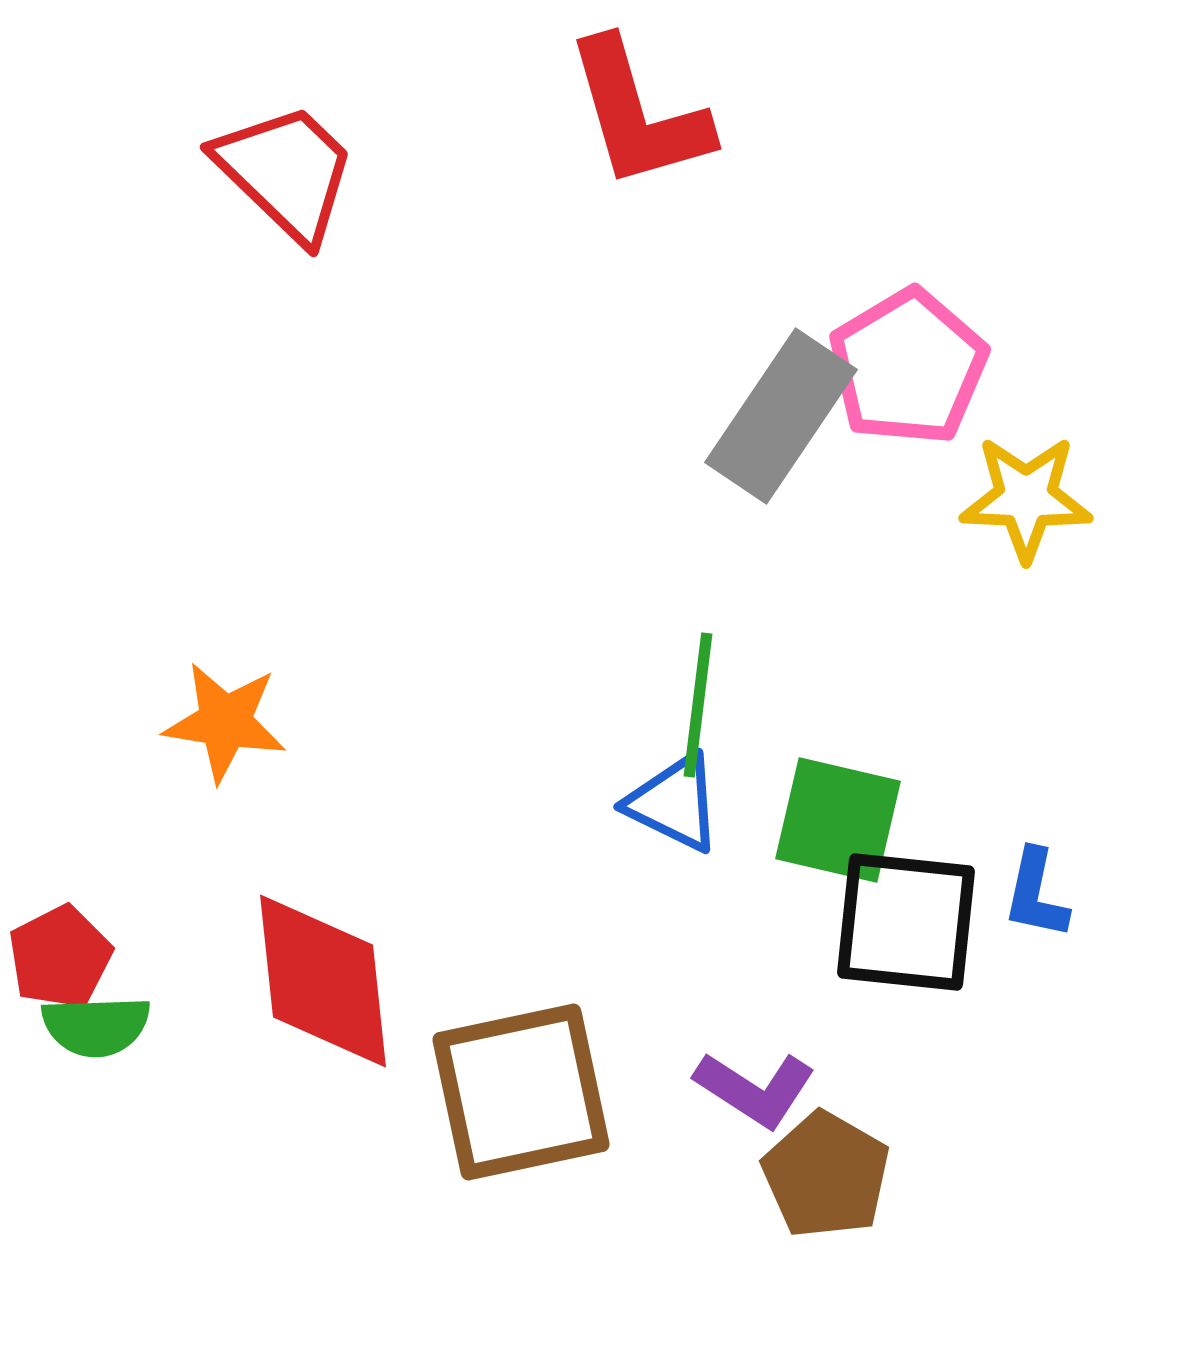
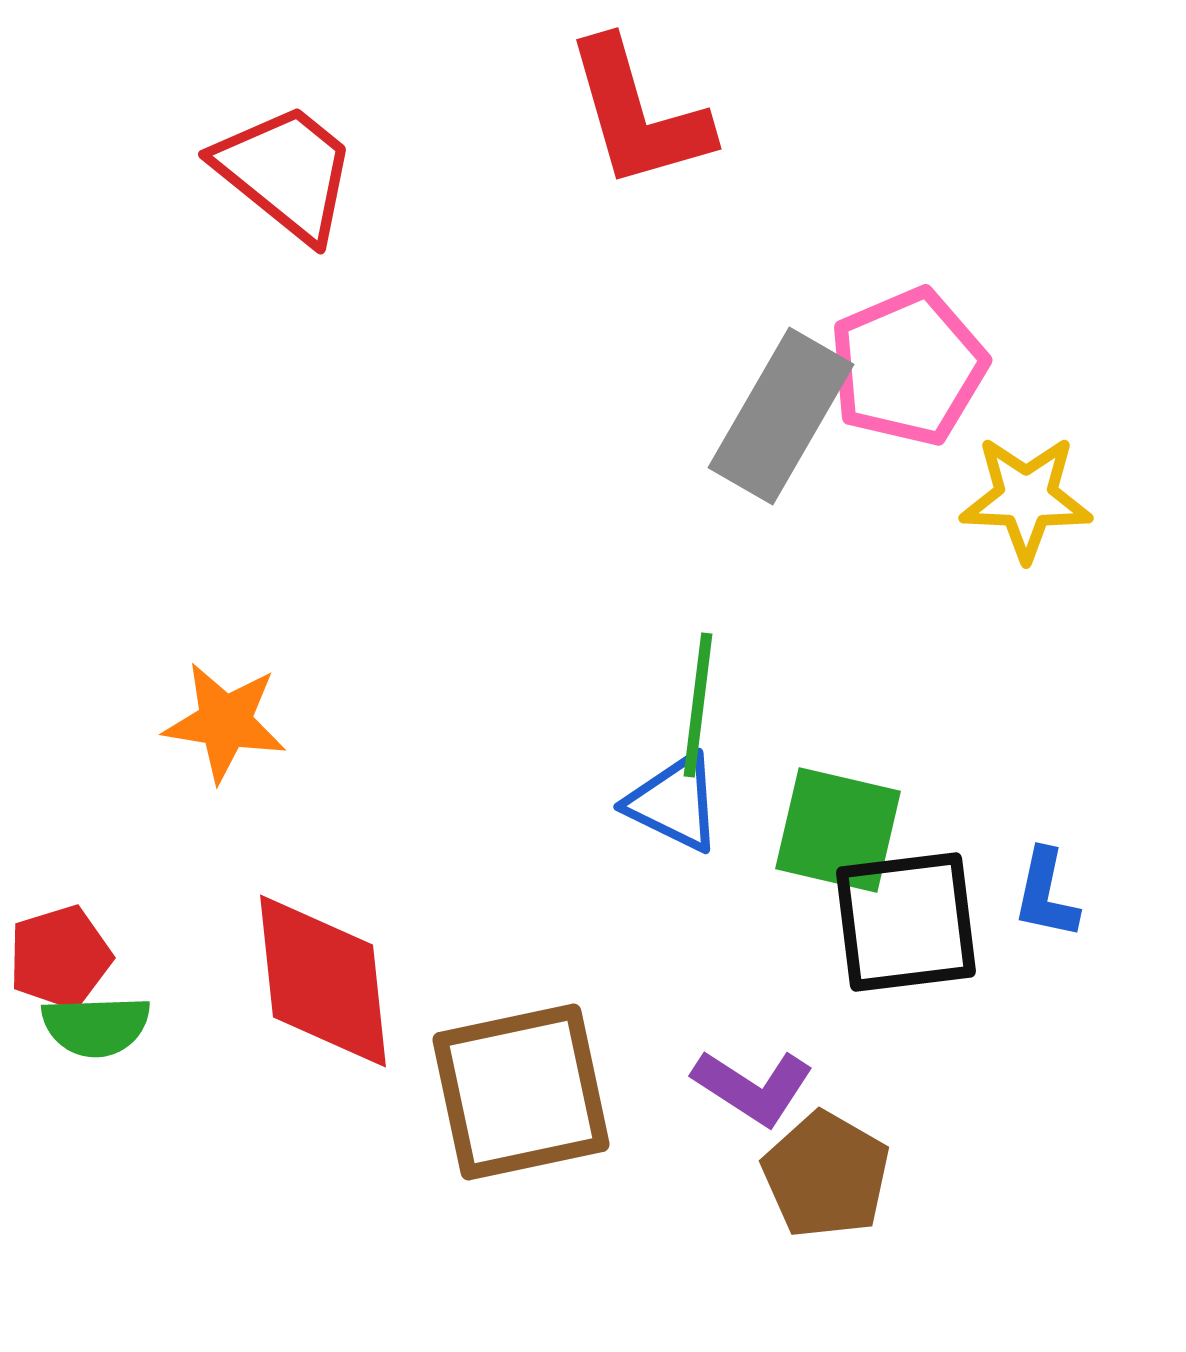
red trapezoid: rotated 5 degrees counterclockwise
pink pentagon: rotated 8 degrees clockwise
gray rectangle: rotated 4 degrees counterclockwise
green square: moved 10 px down
blue L-shape: moved 10 px right
black square: rotated 13 degrees counterclockwise
red pentagon: rotated 10 degrees clockwise
purple L-shape: moved 2 px left, 2 px up
